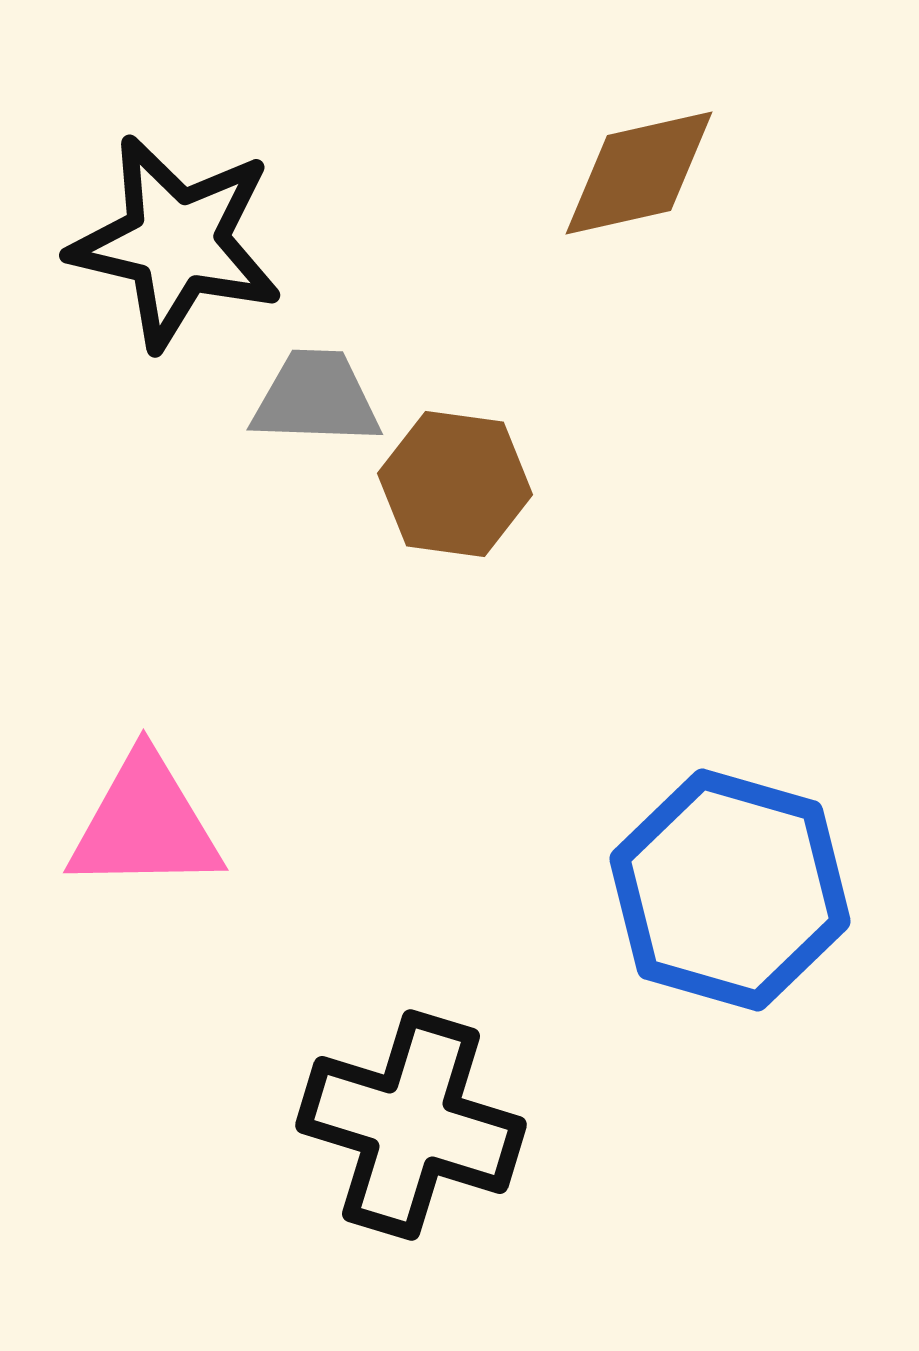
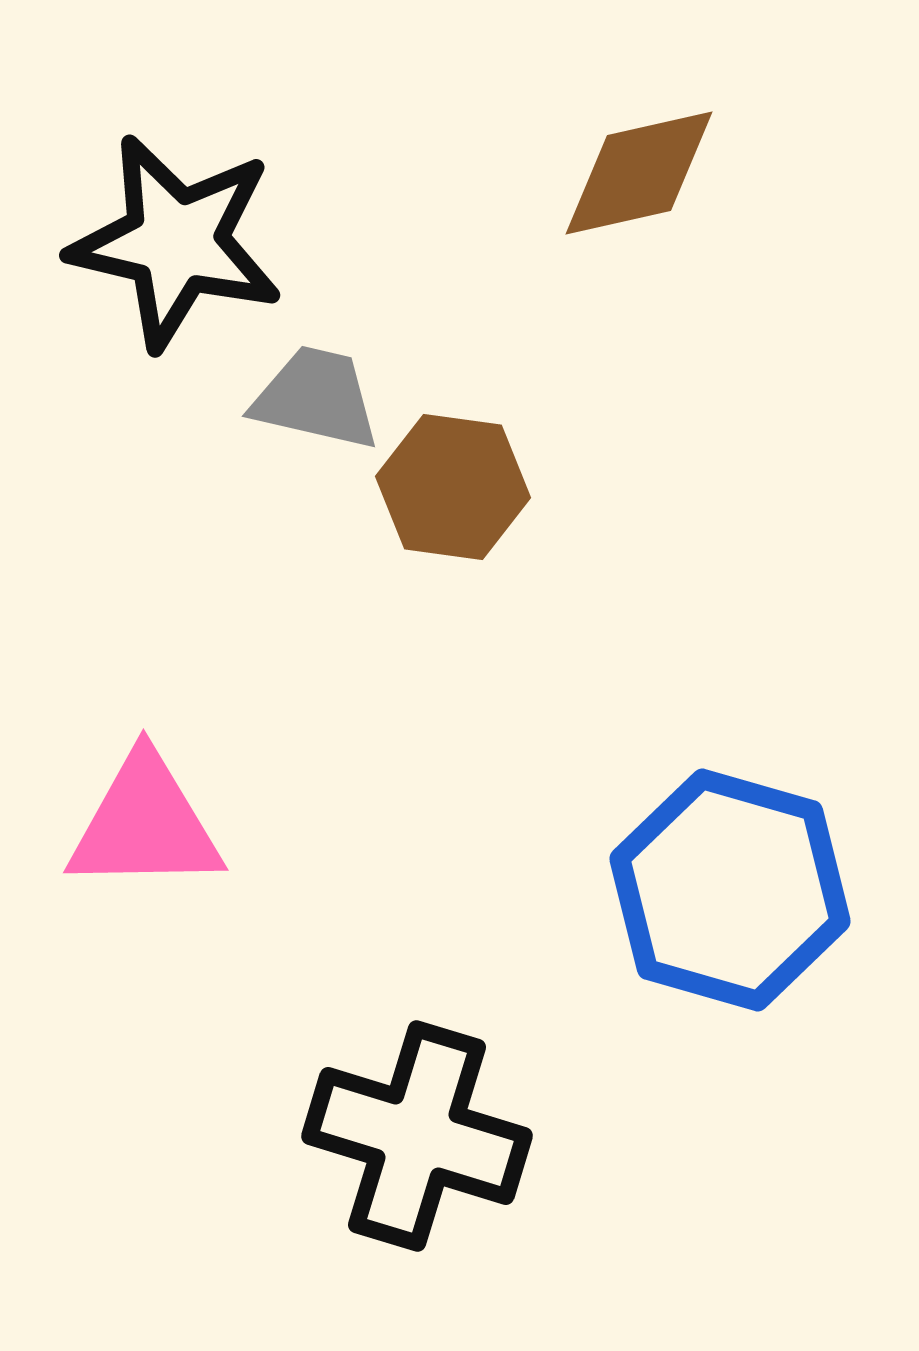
gray trapezoid: rotated 11 degrees clockwise
brown hexagon: moved 2 px left, 3 px down
black cross: moved 6 px right, 11 px down
